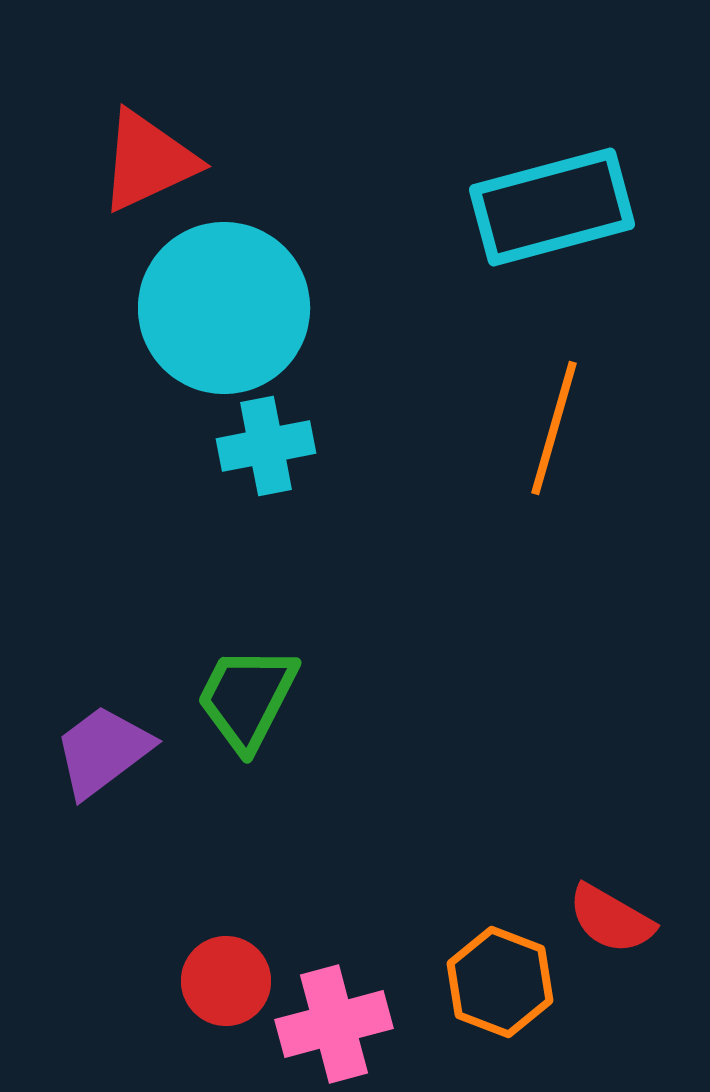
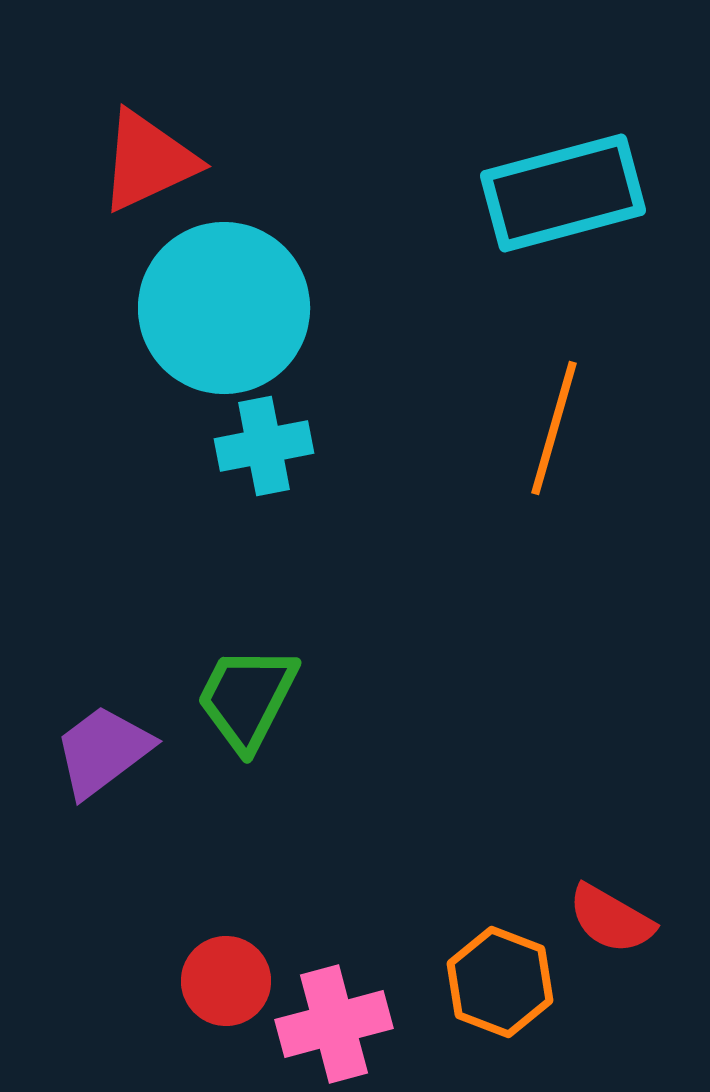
cyan rectangle: moved 11 px right, 14 px up
cyan cross: moved 2 px left
